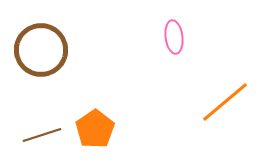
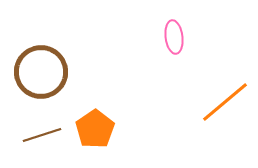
brown circle: moved 22 px down
